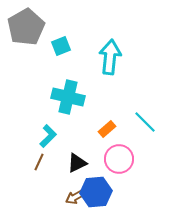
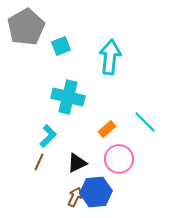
brown arrow: rotated 144 degrees clockwise
